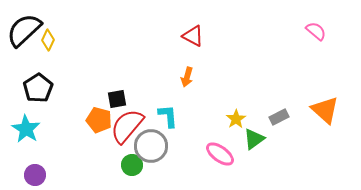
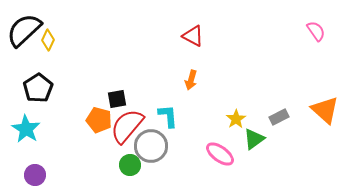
pink semicircle: rotated 15 degrees clockwise
orange arrow: moved 4 px right, 3 px down
green circle: moved 2 px left
